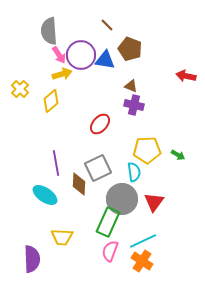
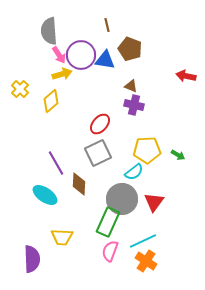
brown line: rotated 32 degrees clockwise
purple line: rotated 20 degrees counterclockwise
gray square: moved 15 px up
cyan semicircle: rotated 60 degrees clockwise
orange cross: moved 4 px right
